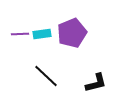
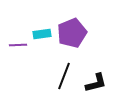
purple line: moved 2 px left, 11 px down
black line: moved 18 px right; rotated 68 degrees clockwise
